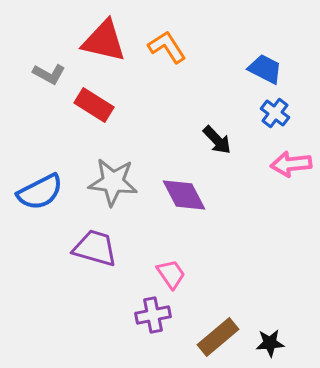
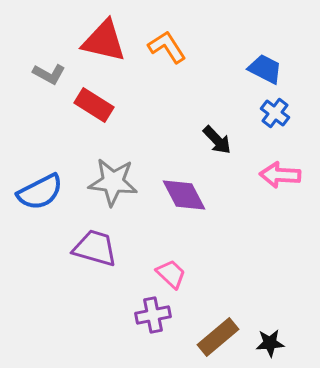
pink arrow: moved 11 px left, 11 px down; rotated 9 degrees clockwise
pink trapezoid: rotated 12 degrees counterclockwise
